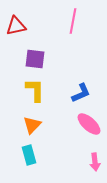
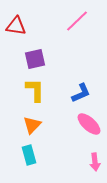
pink line: moved 4 px right; rotated 35 degrees clockwise
red triangle: rotated 20 degrees clockwise
purple square: rotated 20 degrees counterclockwise
